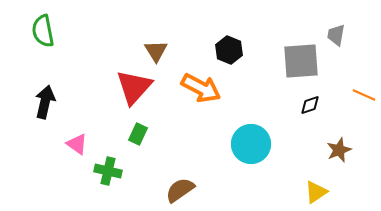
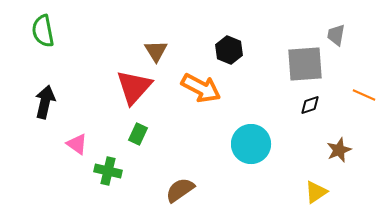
gray square: moved 4 px right, 3 px down
